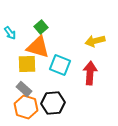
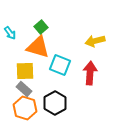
yellow square: moved 2 px left, 7 px down
black hexagon: moved 2 px right; rotated 25 degrees counterclockwise
orange hexagon: moved 1 px left, 1 px down
